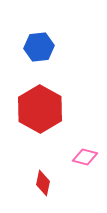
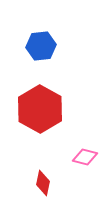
blue hexagon: moved 2 px right, 1 px up
